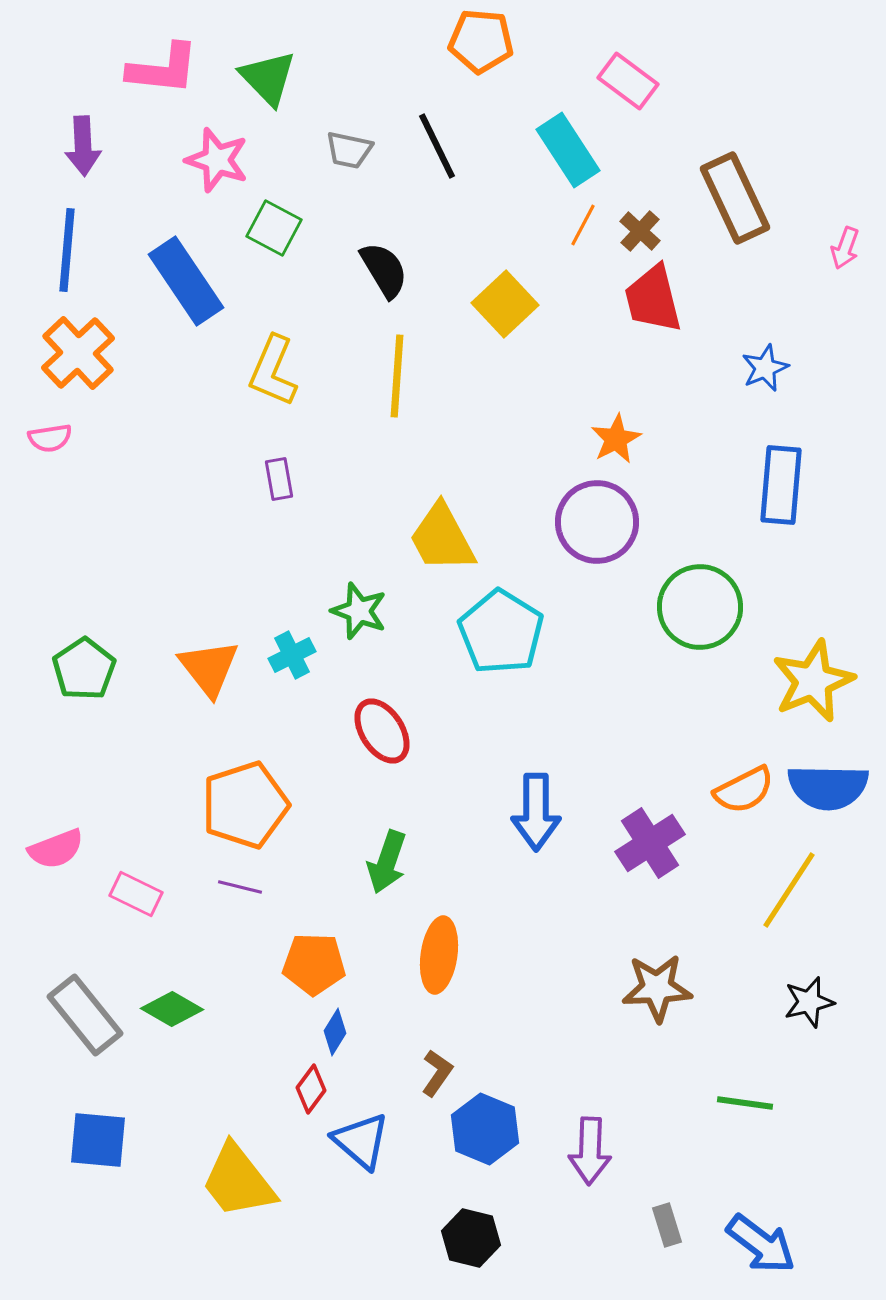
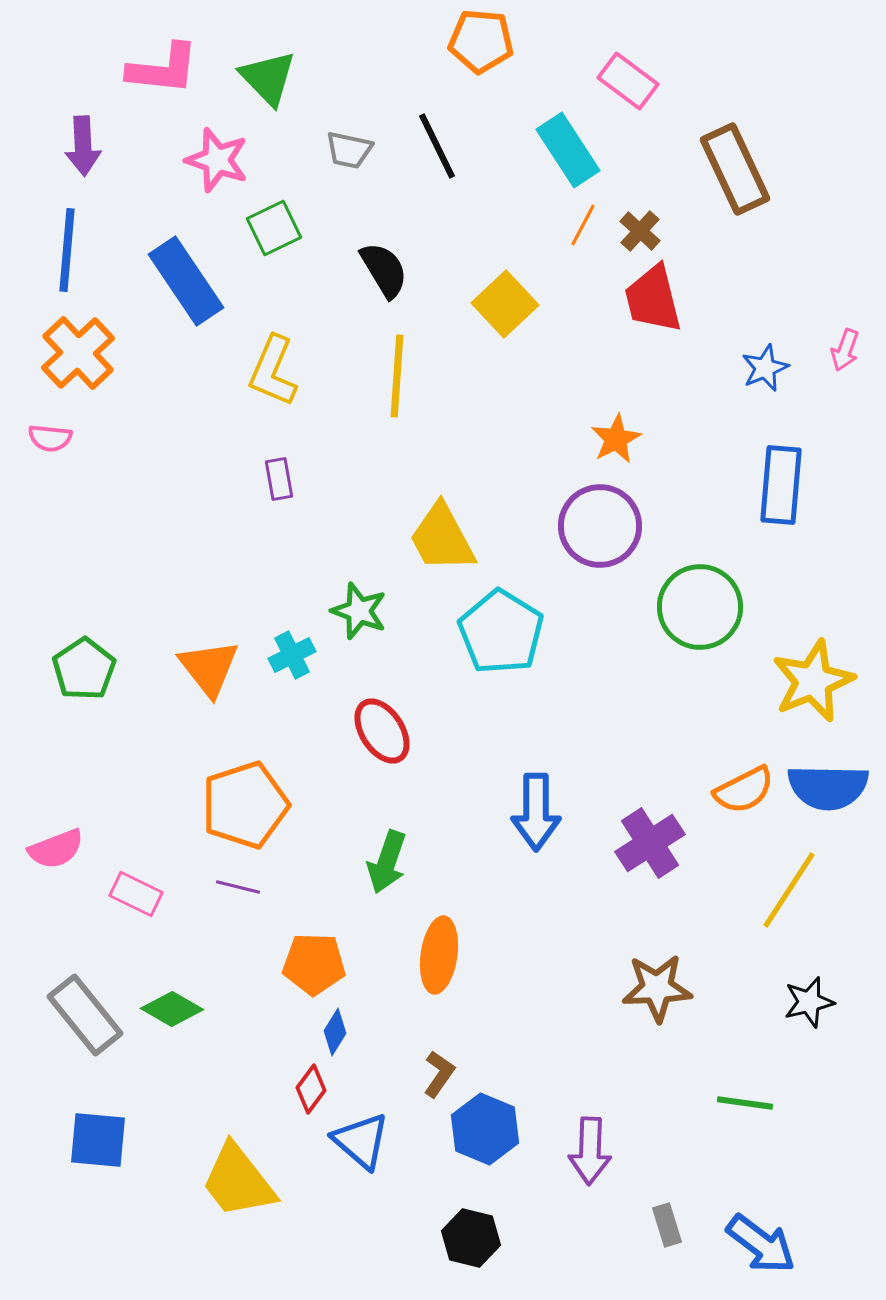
brown rectangle at (735, 198): moved 29 px up
green square at (274, 228): rotated 36 degrees clockwise
pink arrow at (845, 248): moved 102 px down
pink semicircle at (50, 438): rotated 15 degrees clockwise
purple circle at (597, 522): moved 3 px right, 4 px down
purple line at (240, 887): moved 2 px left
brown L-shape at (437, 1073): moved 2 px right, 1 px down
